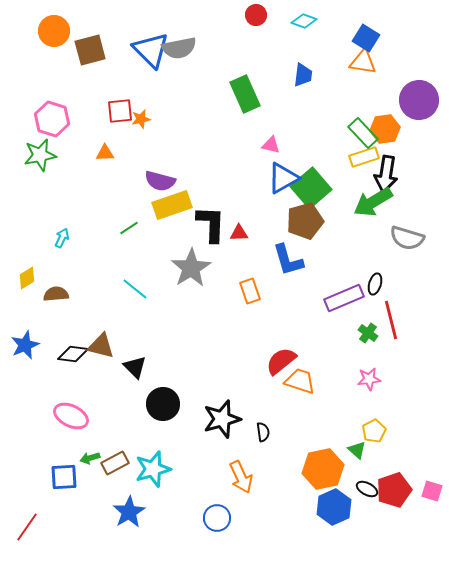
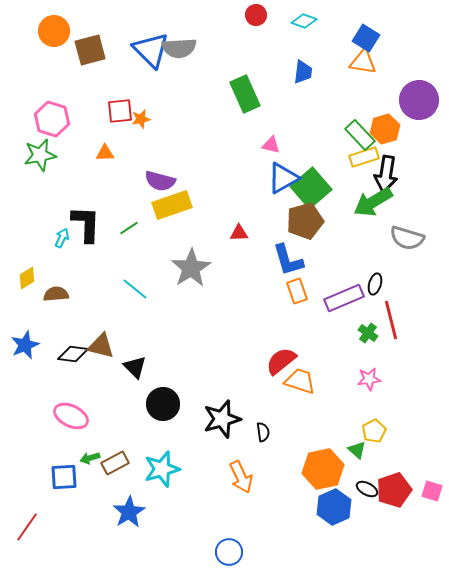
gray semicircle at (179, 48): rotated 8 degrees clockwise
blue trapezoid at (303, 75): moved 3 px up
orange hexagon at (385, 129): rotated 8 degrees counterclockwise
green rectangle at (363, 133): moved 3 px left, 2 px down
black L-shape at (211, 224): moved 125 px left
orange rectangle at (250, 291): moved 47 px right
cyan star at (153, 469): moved 9 px right
blue circle at (217, 518): moved 12 px right, 34 px down
